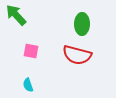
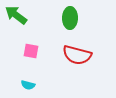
green arrow: rotated 10 degrees counterclockwise
green ellipse: moved 12 px left, 6 px up
cyan semicircle: rotated 56 degrees counterclockwise
